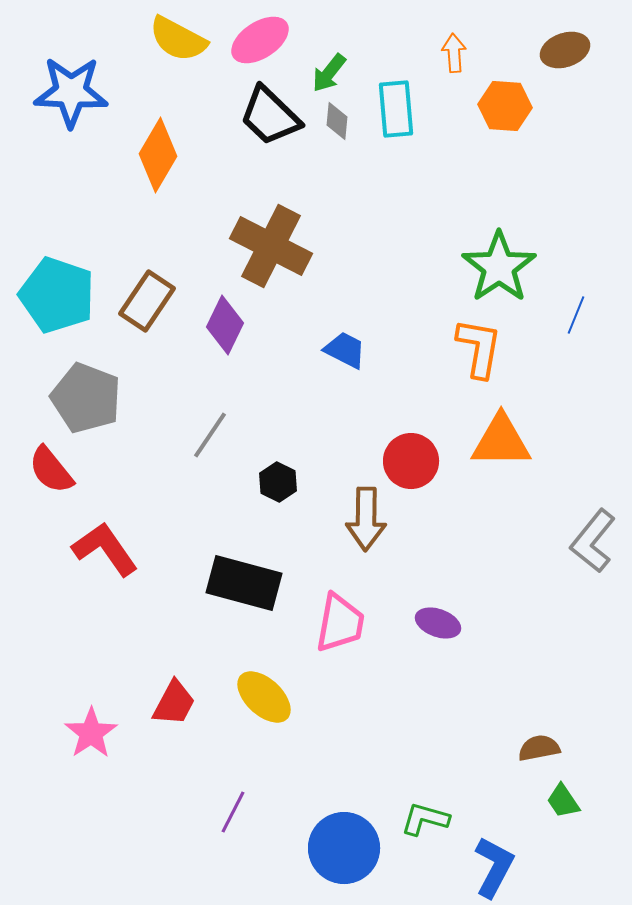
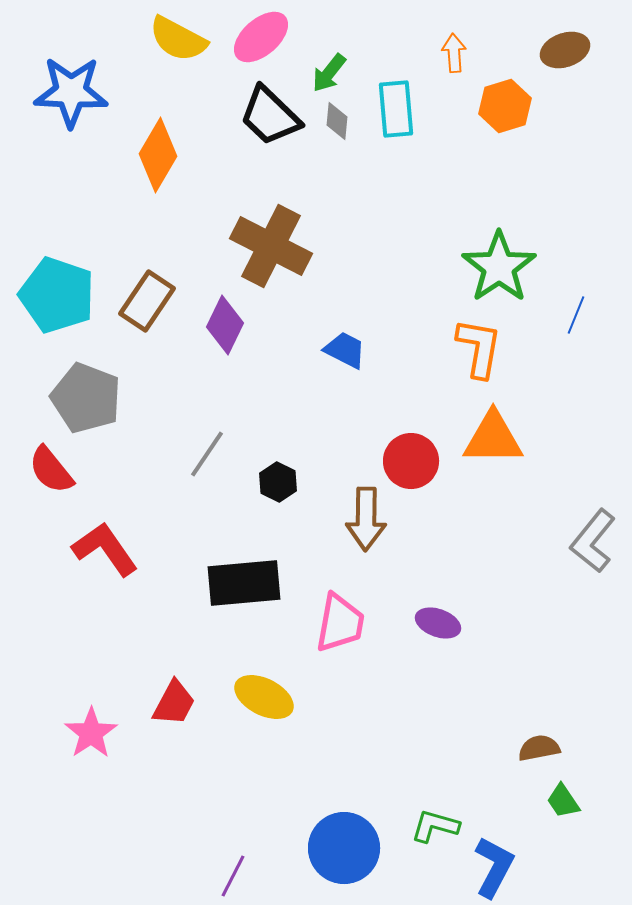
pink ellipse: moved 1 px right, 3 px up; rotated 8 degrees counterclockwise
orange hexagon: rotated 21 degrees counterclockwise
gray line: moved 3 px left, 19 px down
orange triangle: moved 8 px left, 3 px up
black rectangle: rotated 20 degrees counterclockwise
yellow ellipse: rotated 16 degrees counterclockwise
purple line: moved 64 px down
green L-shape: moved 10 px right, 7 px down
